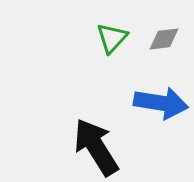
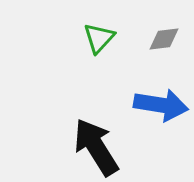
green triangle: moved 13 px left
blue arrow: moved 2 px down
